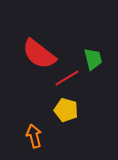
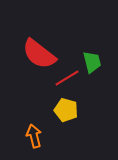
green trapezoid: moved 1 px left, 3 px down
